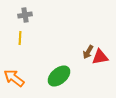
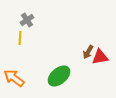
gray cross: moved 2 px right, 5 px down; rotated 24 degrees counterclockwise
